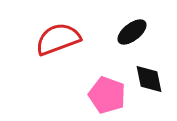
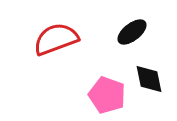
red semicircle: moved 2 px left
